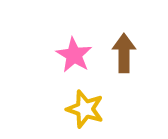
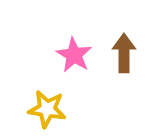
yellow star: moved 38 px left; rotated 9 degrees counterclockwise
